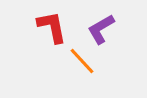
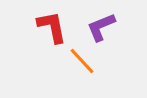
purple L-shape: moved 2 px up; rotated 8 degrees clockwise
